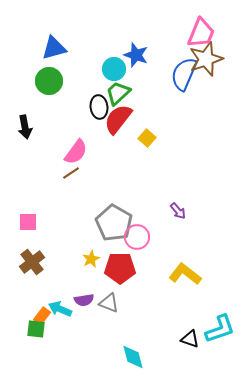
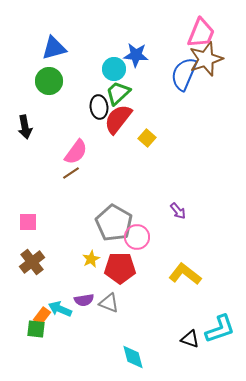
blue star: rotated 15 degrees counterclockwise
